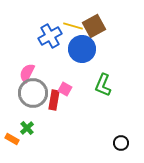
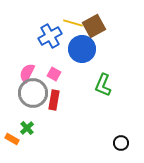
yellow line: moved 3 px up
pink square: moved 11 px left, 15 px up
